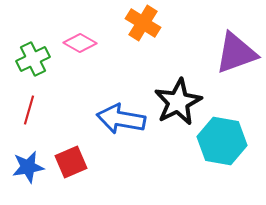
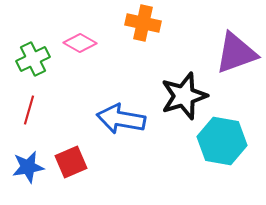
orange cross: rotated 20 degrees counterclockwise
black star: moved 6 px right, 6 px up; rotated 9 degrees clockwise
